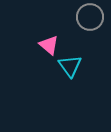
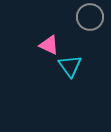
pink triangle: rotated 15 degrees counterclockwise
